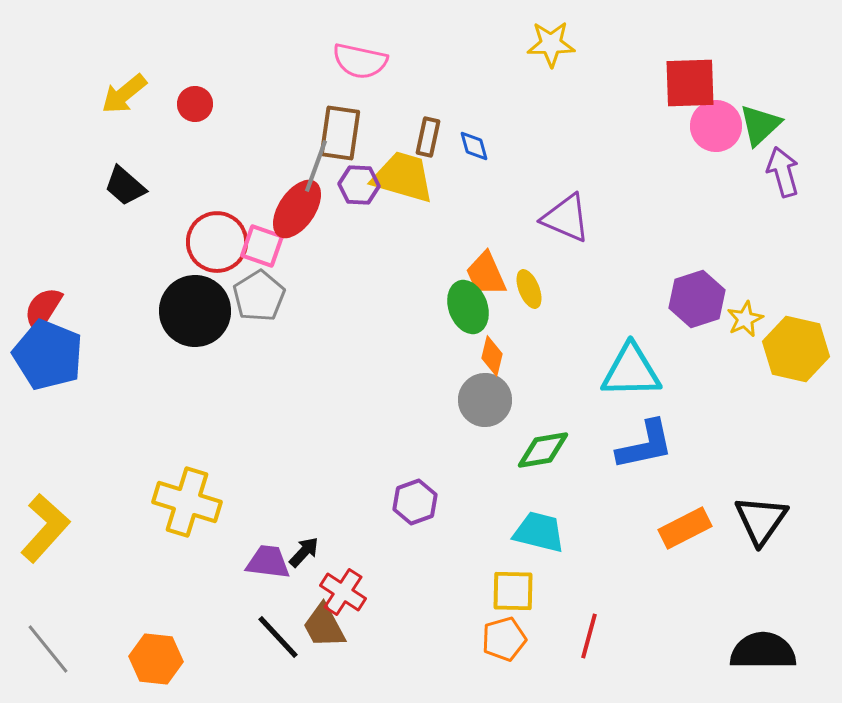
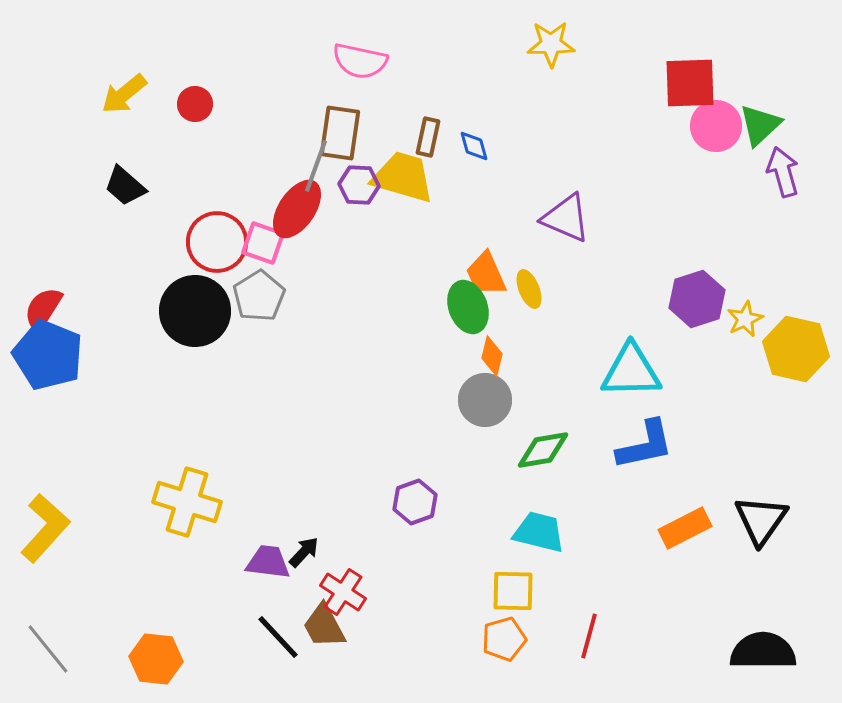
pink square at (262, 246): moved 1 px right, 3 px up
